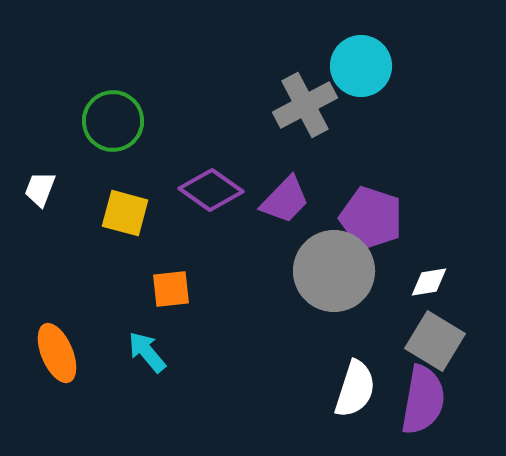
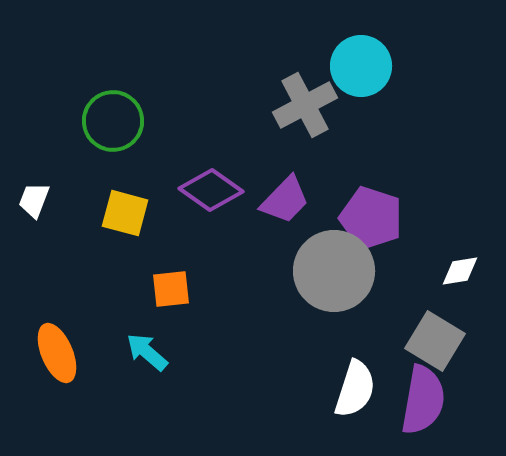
white trapezoid: moved 6 px left, 11 px down
white diamond: moved 31 px right, 11 px up
cyan arrow: rotated 9 degrees counterclockwise
